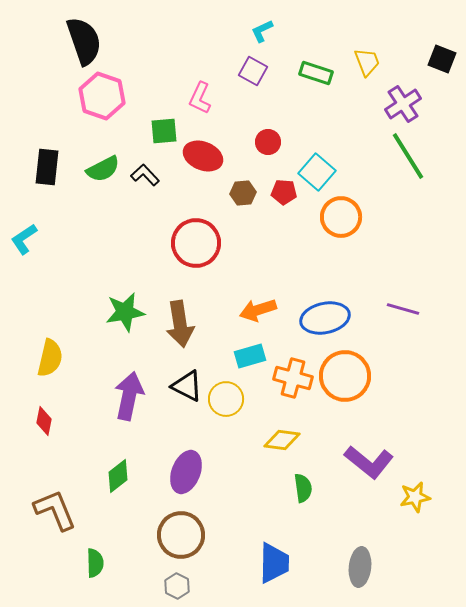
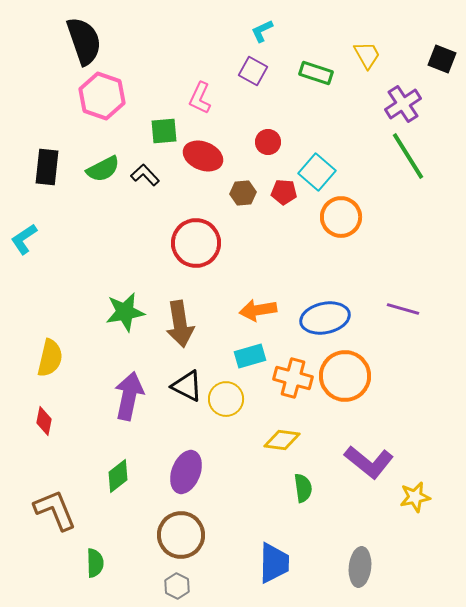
yellow trapezoid at (367, 62): moved 7 px up; rotated 8 degrees counterclockwise
orange arrow at (258, 310): rotated 9 degrees clockwise
